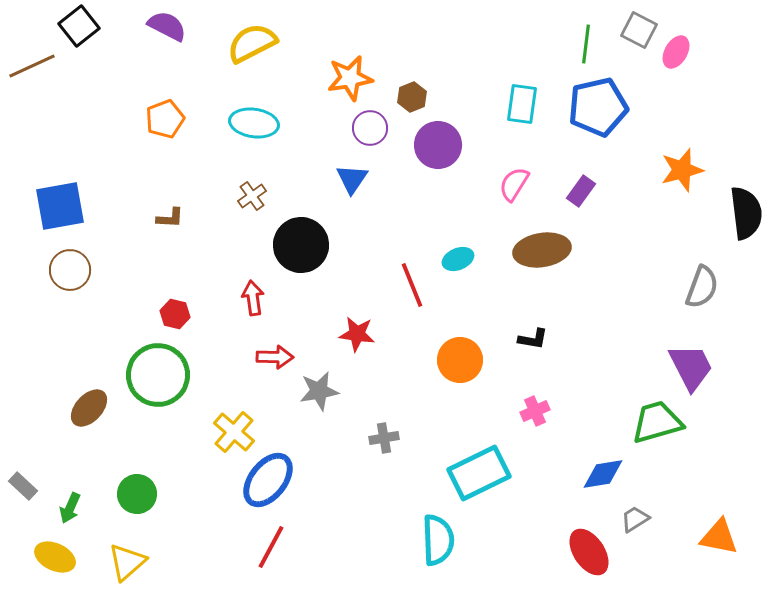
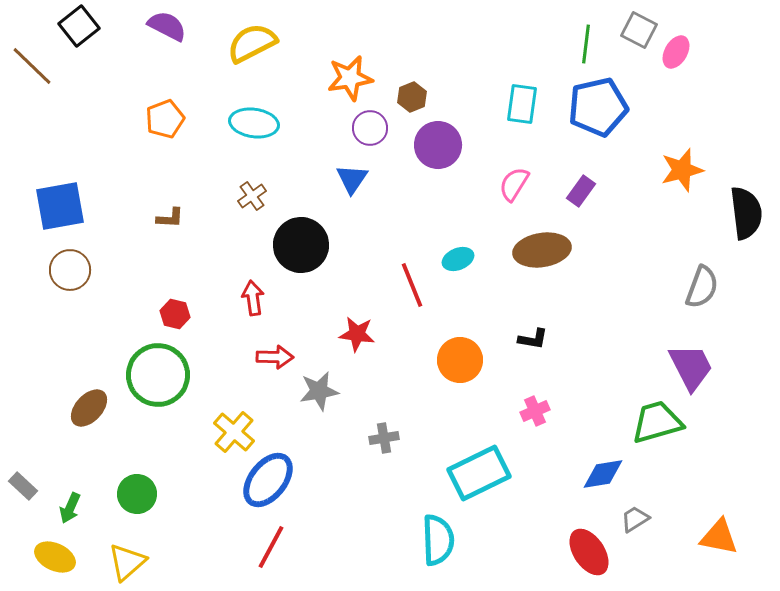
brown line at (32, 66): rotated 69 degrees clockwise
